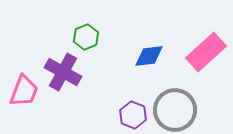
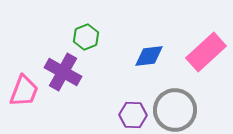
purple hexagon: rotated 20 degrees counterclockwise
